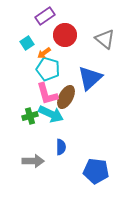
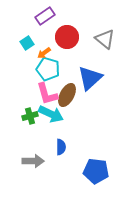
red circle: moved 2 px right, 2 px down
brown ellipse: moved 1 px right, 2 px up
